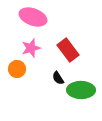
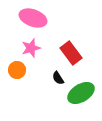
pink ellipse: moved 1 px down
red rectangle: moved 3 px right, 3 px down
orange circle: moved 1 px down
green ellipse: moved 3 px down; rotated 32 degrees counterclockwise
